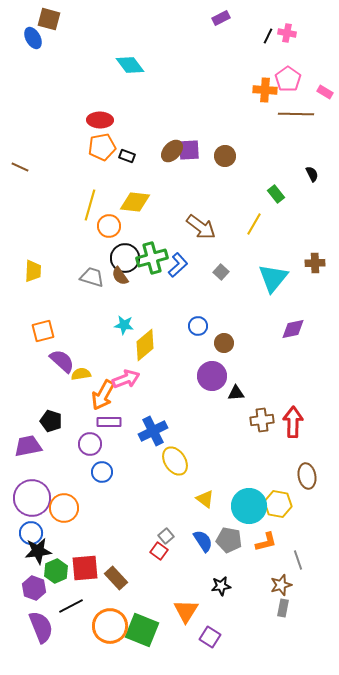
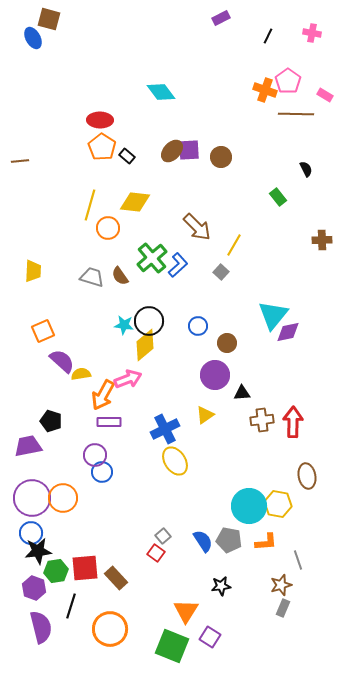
pink cross at (287, 33): moved 25 px right
cyan diamond at (130, 65): moved 31 px right, 27 px down
pink pentagon at (288, 79): moved 2 px down
orange cross at (265, 90): rotated 15 degrees clockwise
pink rectangle at (325, 92): moved 3 px down
orange pentagon at (102, 147): rotated 28 degrees counterclockwise
black rectangle at (127, 156): rotated 21 degrees clockwise
brown circle at (225, 156): moved 4 px left, 1 px down
brown line at (20, 167): moved 6 px up; rotated 30 degrees counterclockwise
black semicircle at (312, 174): moved 6 px left, 5 px up
green rectangle at (276, 194): moved 2 px right, 3 px down
yellow line at (254, 224): moved 20 px left, 21 px down
orange circle at (109, 226): moved 1 px left, 2 px down
brown arrow at (201, 227): moved 4 px left; rotated 8 degrees clockwise
black circle at (125, 258): moved 24 px right, 63 px down
green cross at (152, 258): rotated 24 degrees counterclockwise
brown cross at (315, 263): moved 7 px right, 23 px up
cyan triangle at (273, 278): moved 37 px down
purple diamond at (293, 329): moved 5 px left, 3 px down
orange square at (43, 331): rotated 10 degrees counterclockwise
brown circle at (224, 343): moved 3 px right
purple circle at (212, 376): moved 3 px right, 1 px up
pink arrow at (126, 379): moved 2 px right
black triangle at (236, 393): moved 6 px right
blue cross at (153, 431): moved 12 px right, 2 px up
purple circle at (90, 444): moved 5 px right, 11 px down
yellow triangle at (205, 499): moved 84 px up; rotated 48 degrees clockwise
orange circle at (64, 508): moved 1 px left, 10 px up
gray square at (166, 536): moved 3 px left
orange L-shape at (266, 542): rotated 10 degrees clockwise
red square at (159, 551): moved 3 px left, 2 px down
green hexagon at (56, 571): rotated 15 degrees clockwise
black line at (71, 606): rotated 45 degrees counterclockwise
gray rectangle at (283, 608): rotated 12 degrees clockwise
orange circle at (110, 626): moved 3 px down
purple semicircle at (41, 627): rotated 8 degrees clockwise
green square at (142, 630): moved 30 px right, 16 px down
